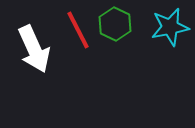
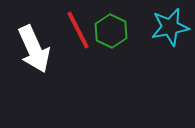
green hexagon: moved 4 px left, 7 px down
